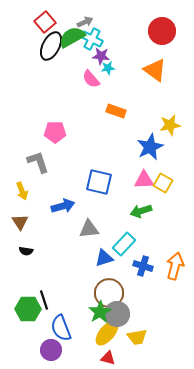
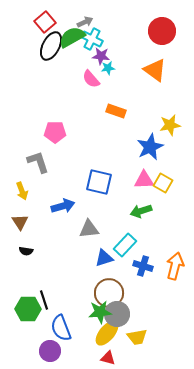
cyan rectangle: moved 1 px right, 1 px down
green star: rotated 25 degrees clockwise
purple circle: moved 1 px left, 1 px down
